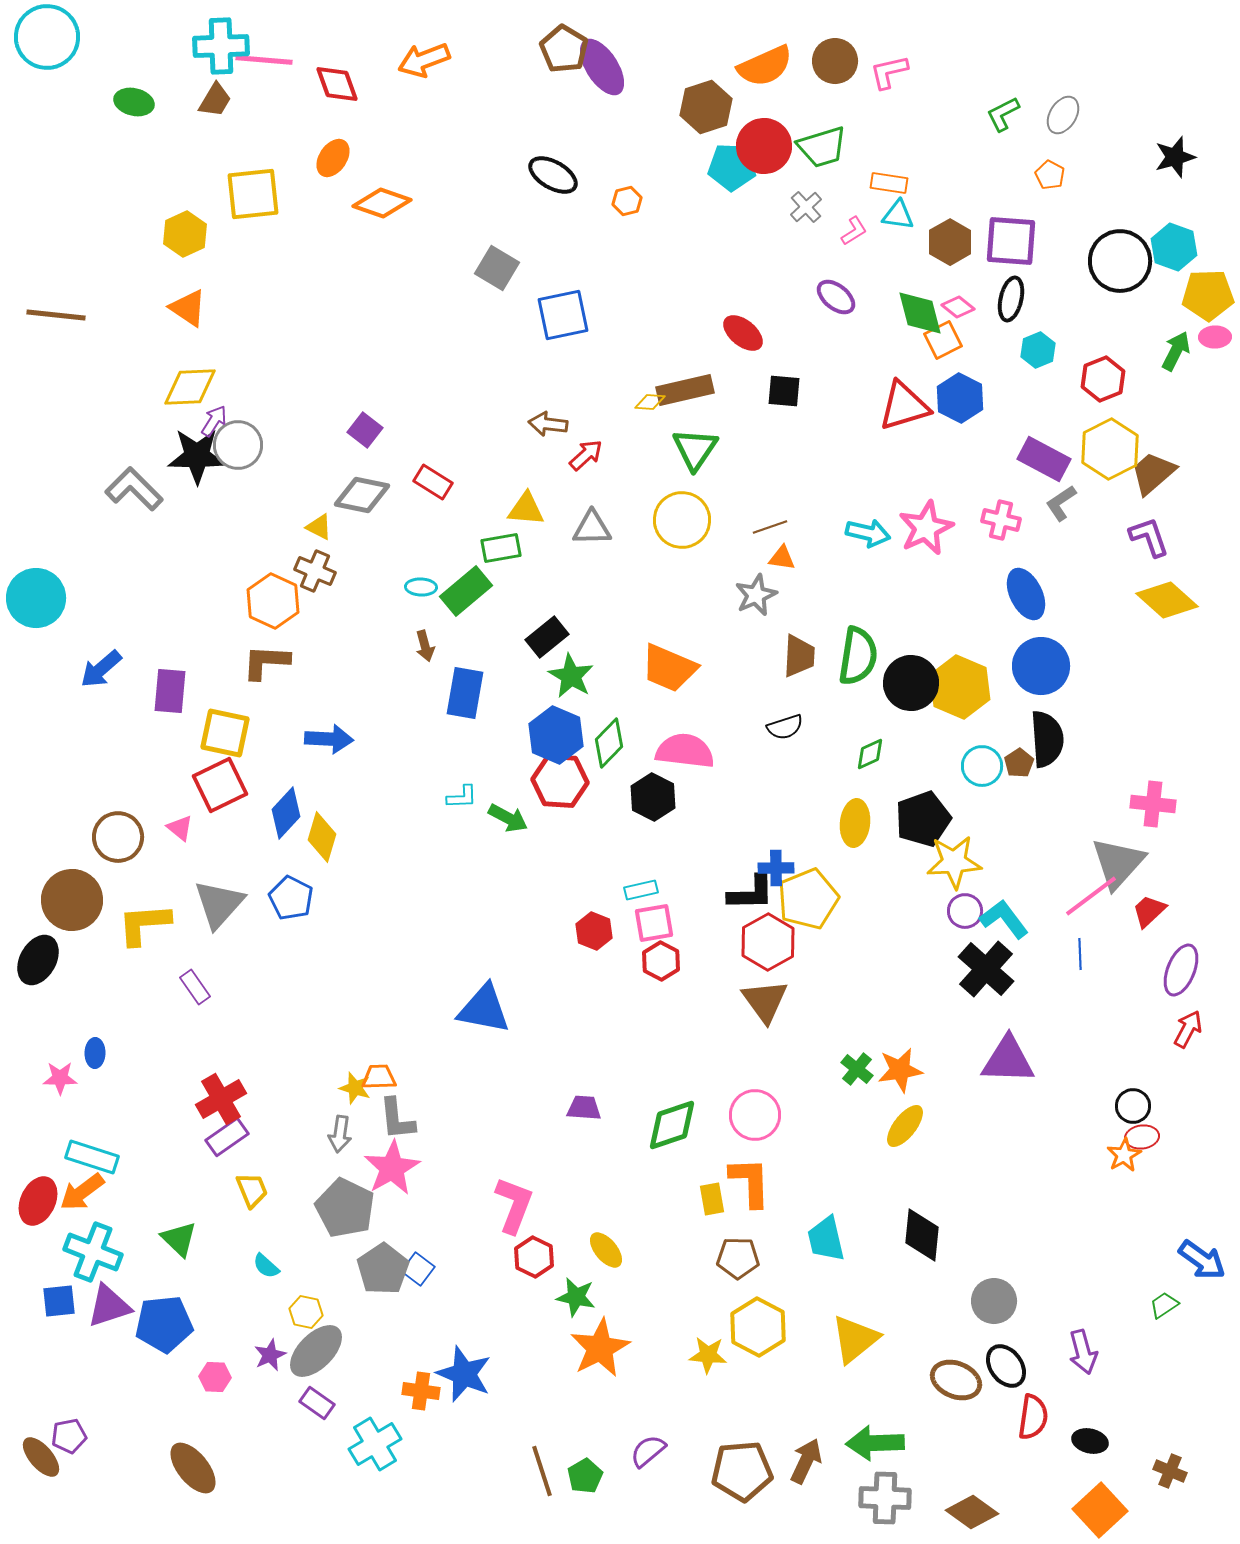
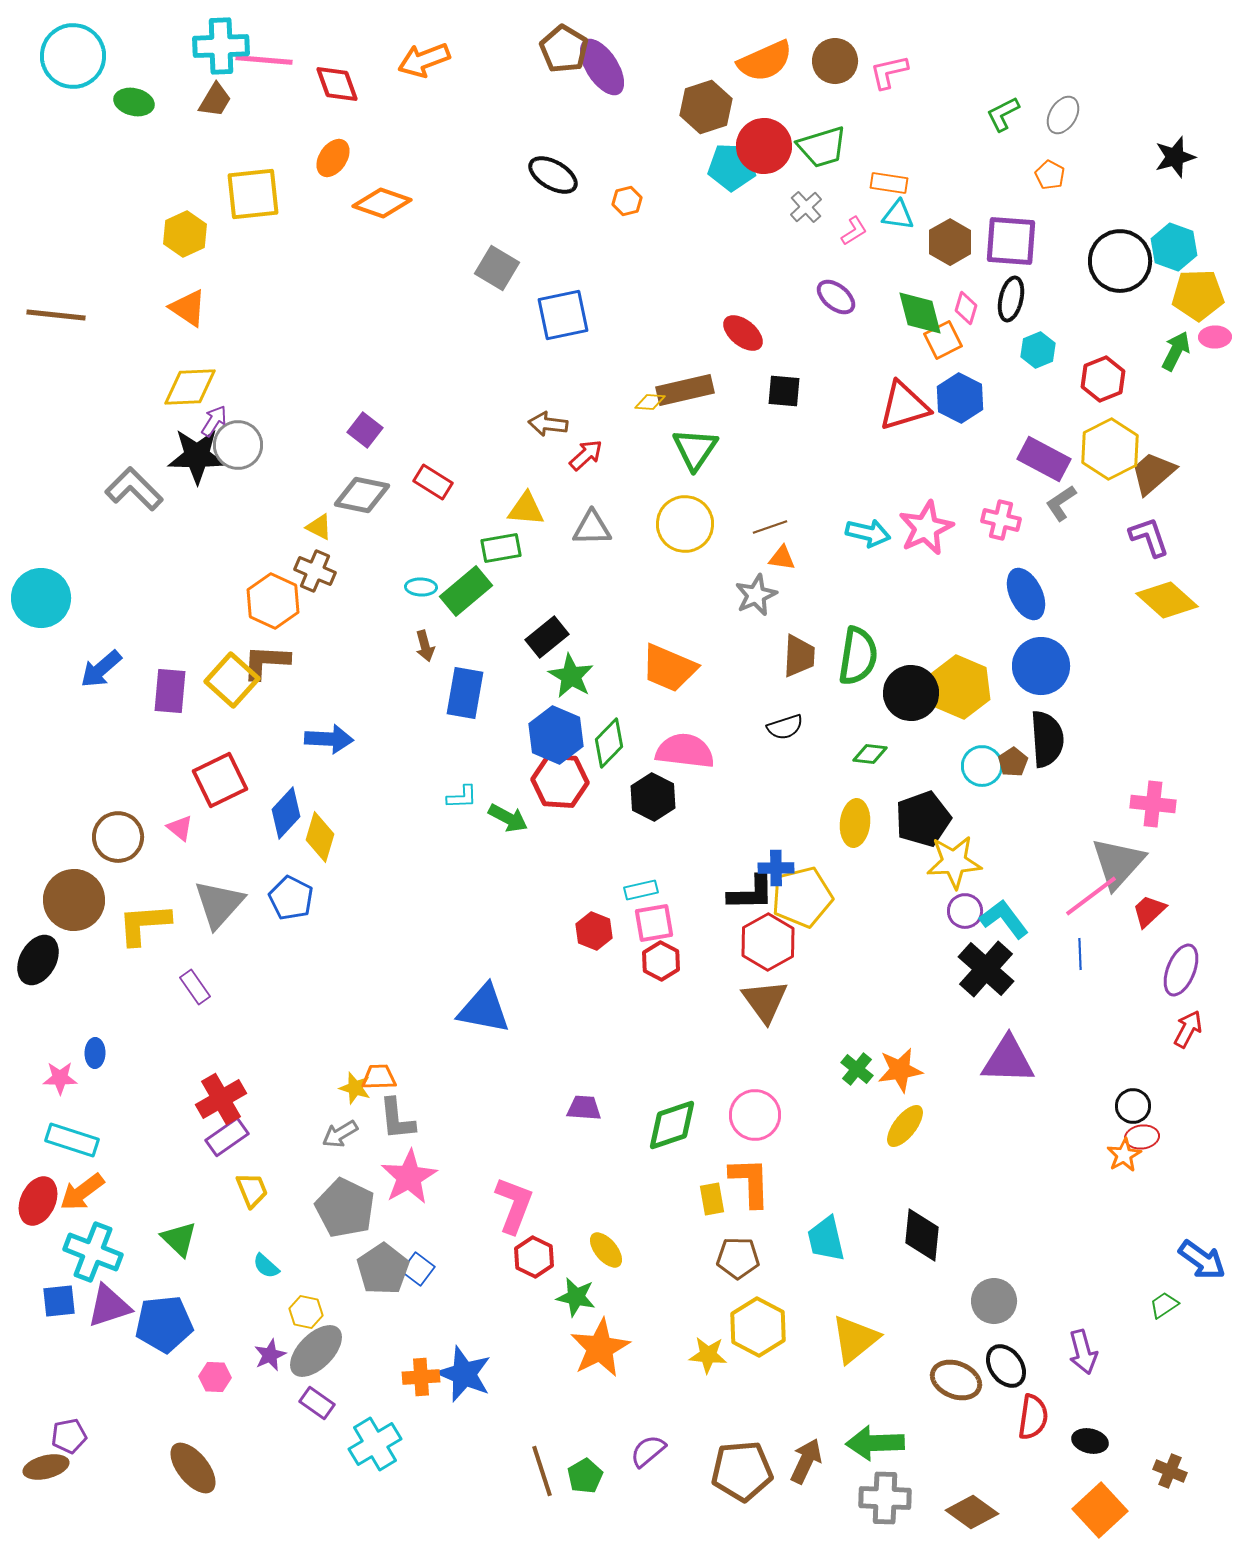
cyan circle at (47, 37): moved 26 px right, 19 px down
orange semicircle at (765, 66): moved 5 px up
yellow pentagon at (1208, 295): moved 10 px left
pink diamond at (958, 307): moved 8 px right, 1 px down; rotated 68 degrees clockwise
yellow circle at (682, 520): moved 3 px right, 4 px down
cyan circle at (36, 598): moved 5 px right
black circle at (911, 683): moved 10 px down
yellow square at (225, 733): moved 7 px right, 53 px up; rotated 30 degrees clockwise
green diamond at (870, 754): rotated 32 degrees clockwise
brown pentagon at (1019, 763): moved 6 px left, 1 px up
red square at (220, 785): moved 5 px up
yellow diamond at (322, 837): moved 2 px left
yellow pentagon at (808, 899): moved 6 px left, 2 px up; rotated 8 degrees clockwise
brown circle at (72, 900): moved 2 px right
gray arrow at (340, 1134): rotated 51 degrees clockwise
cyan rectangle at (92, 1157): moved 20 px left, 17 px up
pink star at (392, 1168): moved 17 px right, 9 px down
orange cross at (421, 1391): moved 14 px up; rotated 12 degrees counterclockwise
brown ellipse at (41, 1457): moved 5 px right, 10 px down; rotated 63 degrees counterclockwise
